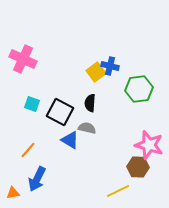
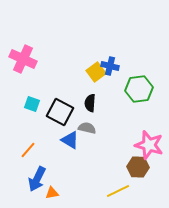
orange triangle: moved 39 px right
